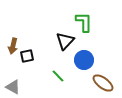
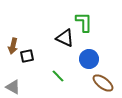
black triangle: moved 3 px up; rotated 48 degrees counterclockwise
blue circle: moved 5 px right, 1 px up
